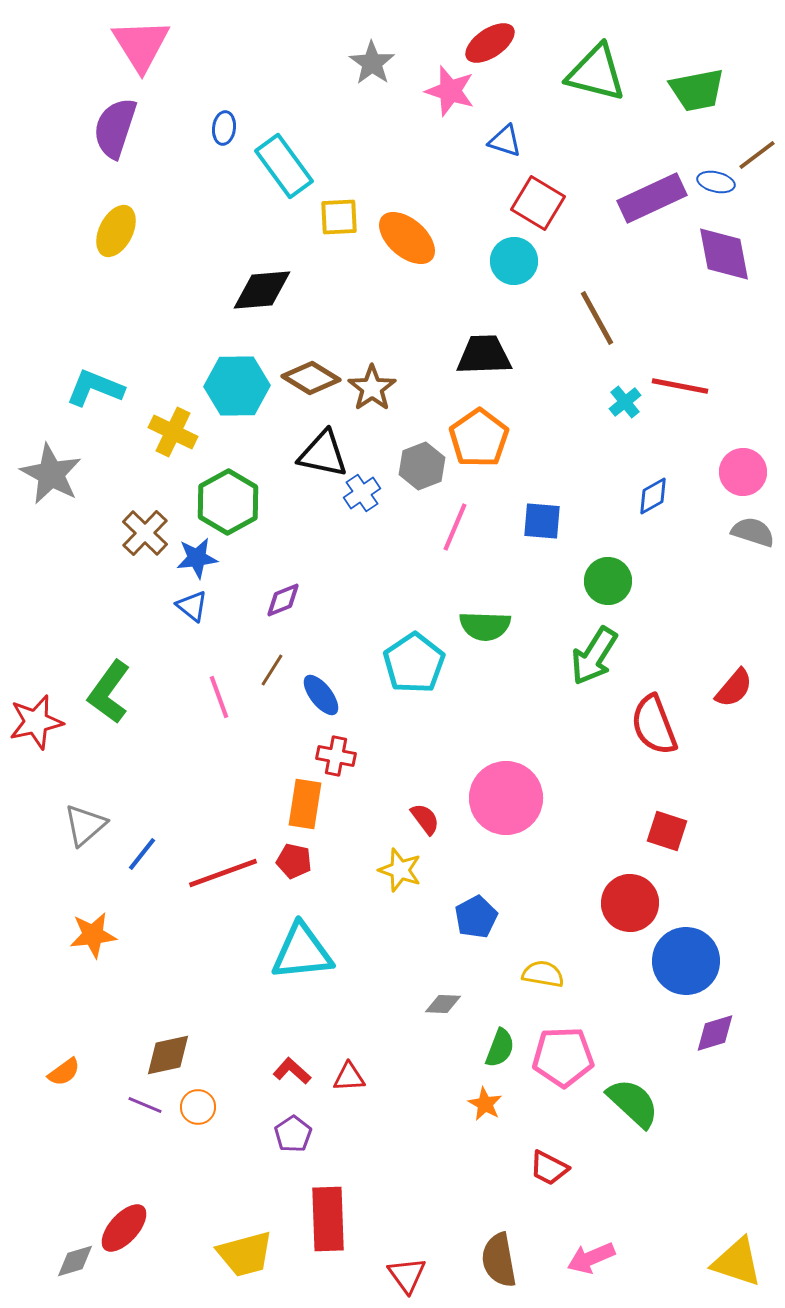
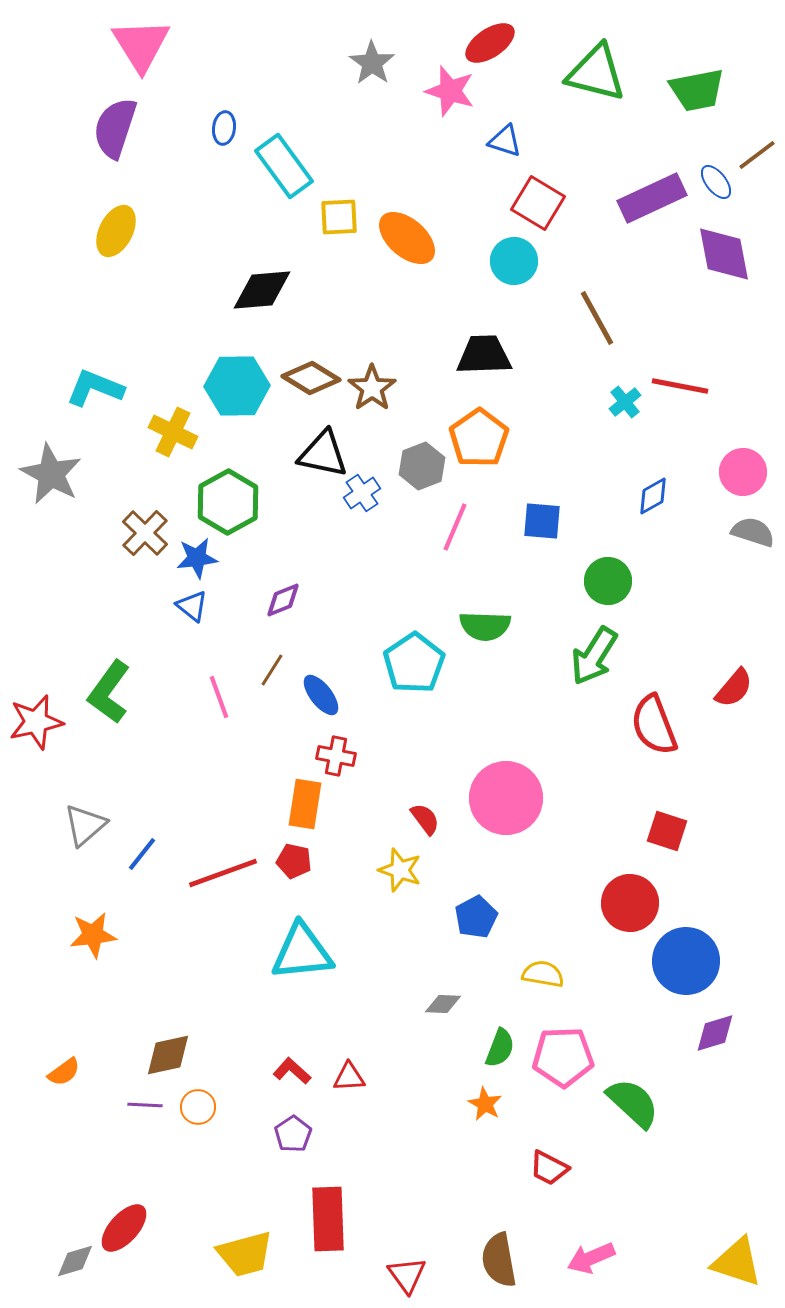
blue ellipse at (716, 182): rotated 39 degrees clockwise
purple line at (145, 1105): rotated 20 degrees counterclockwise
